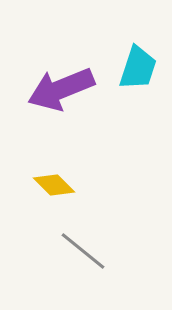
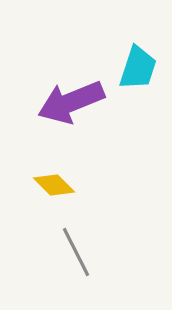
purple arrow: moved 10 px right, 13 px down
gray line: moved 7 px left, 1 px down; rotated 24 degrees clockwise
